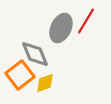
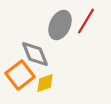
gray ellipse: moved 1 px left, 3 px up
